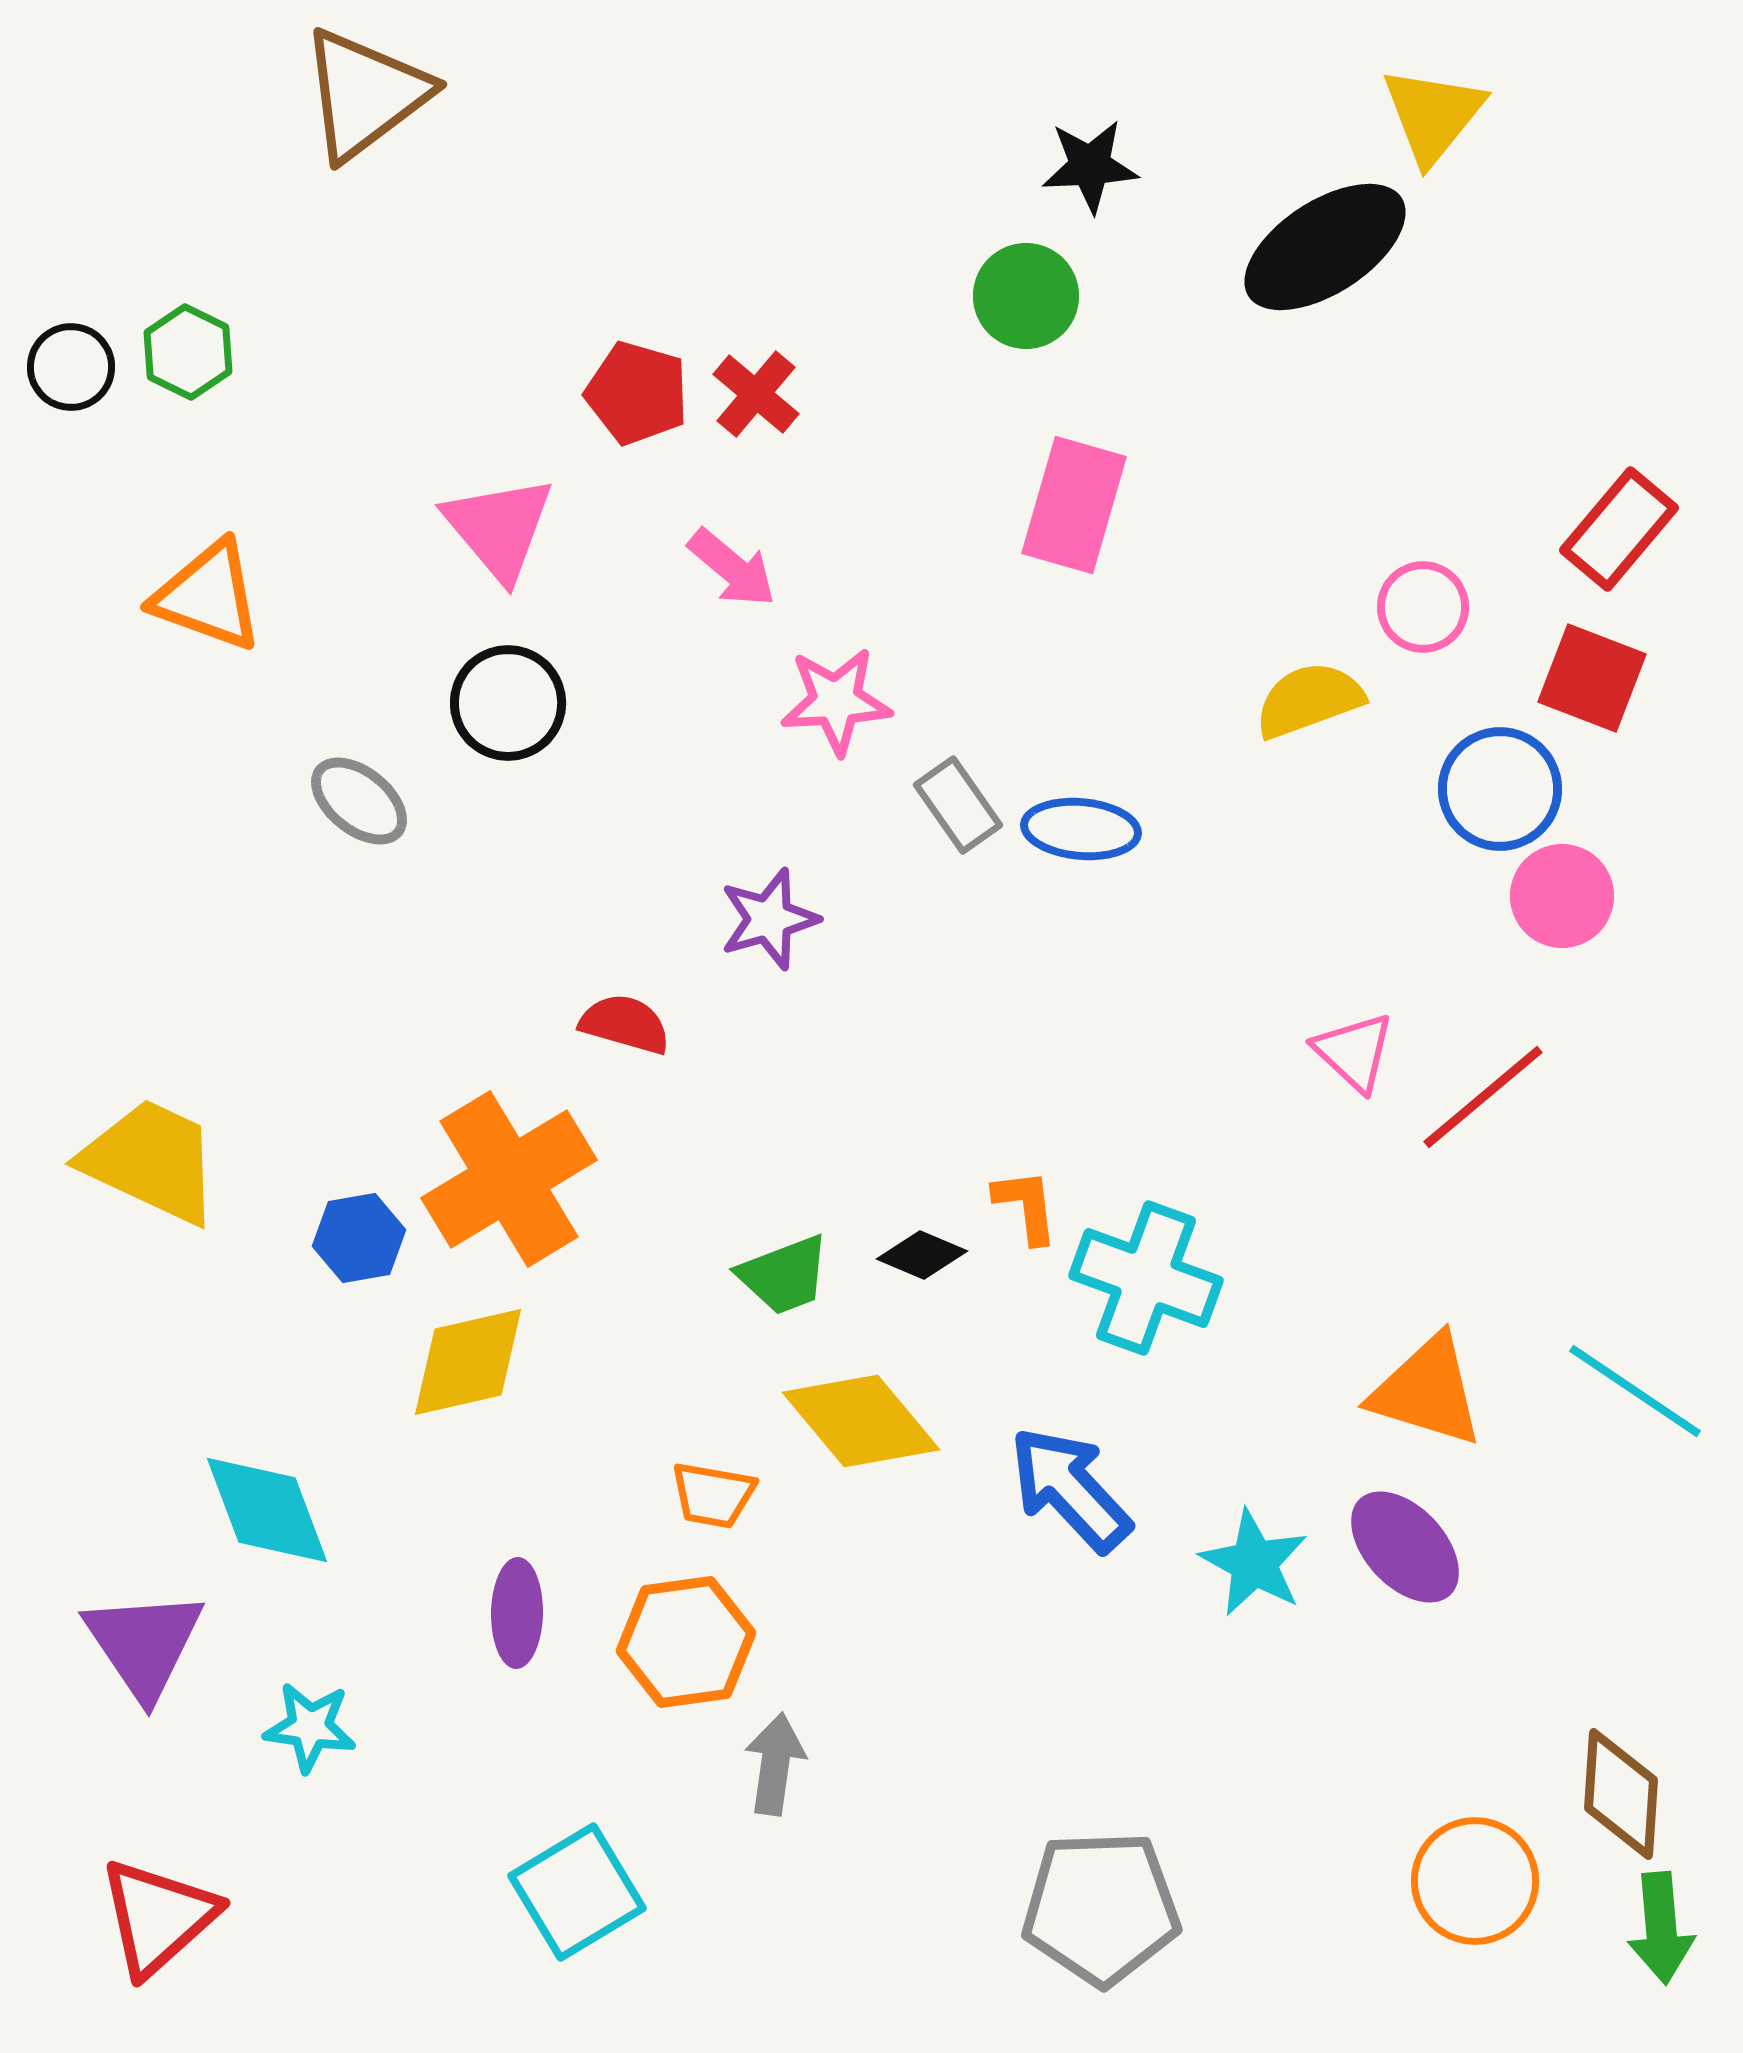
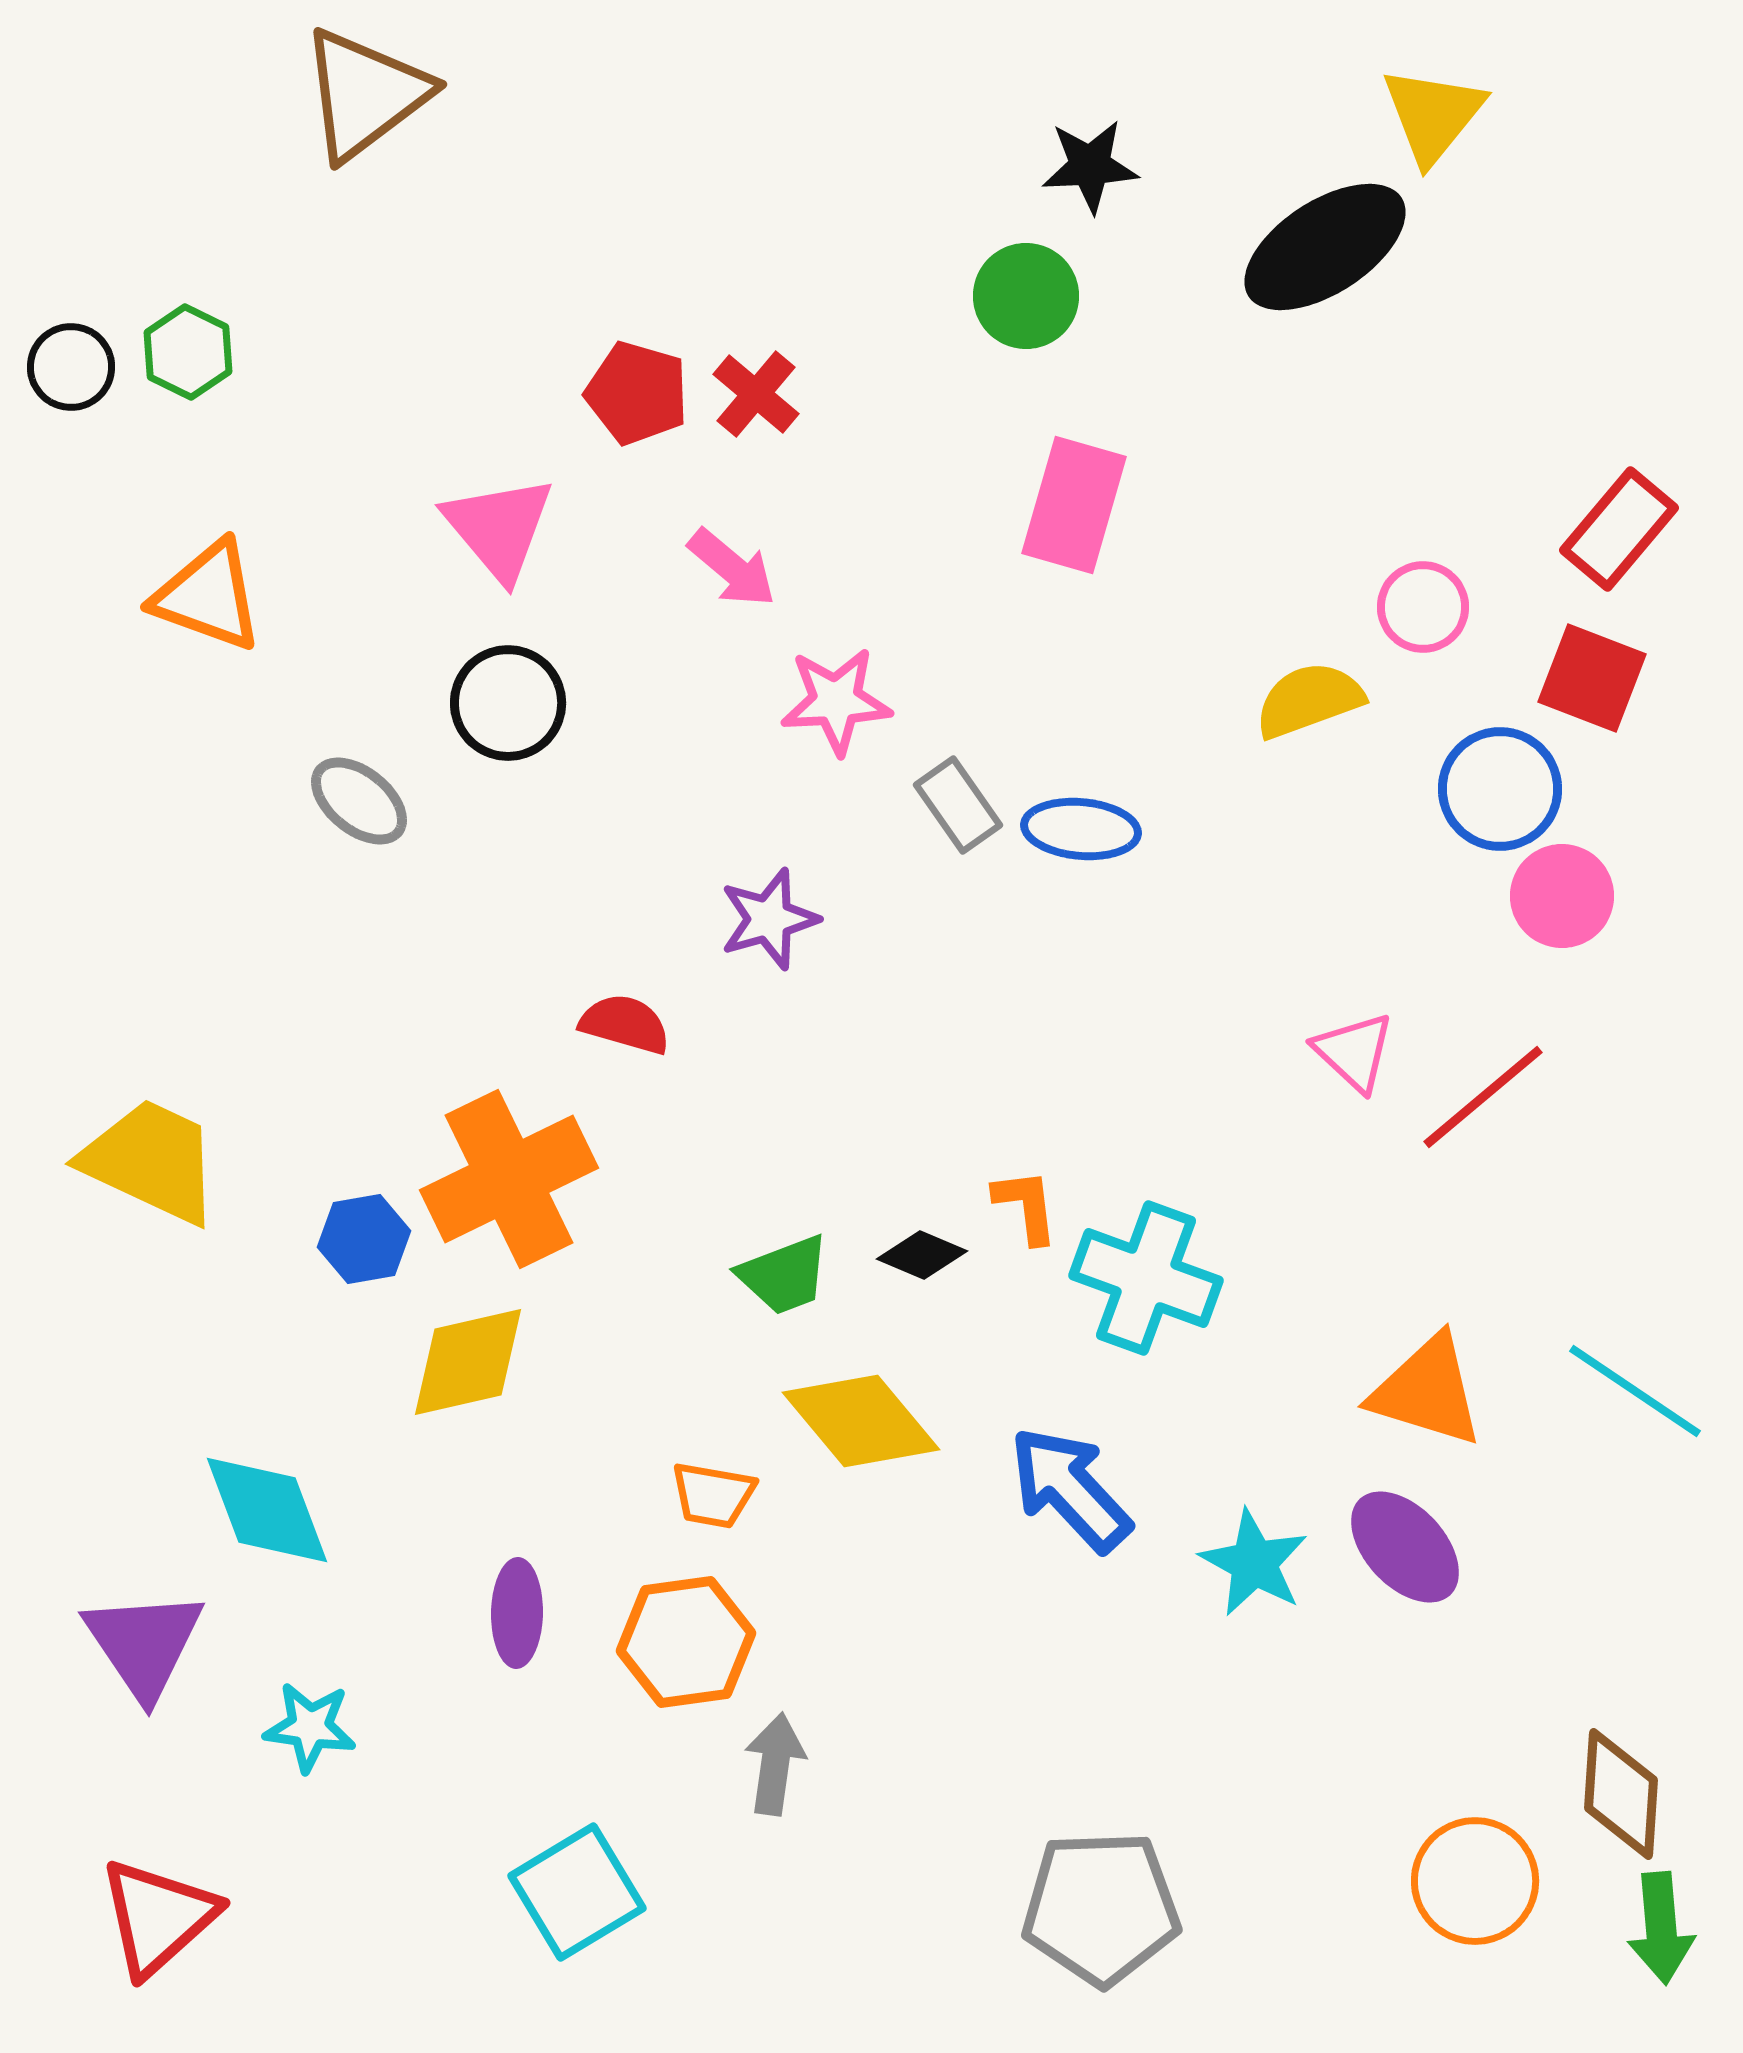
orange cross at (509, 1179): rotated 5 degrees clockwise
blue hexagon at (359, 1238): moved 5 px right, 1 px down
